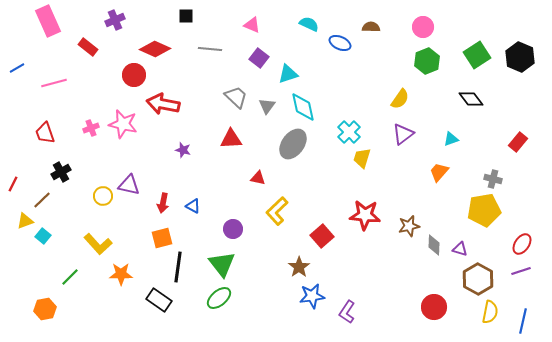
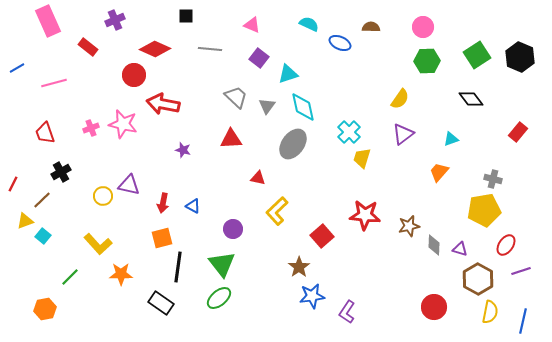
green hexagon at (427, 61): rotated 20 degrees clockwise
red rectangle at (518, 142): moved 10 px up
red ellipse at (522, 244): moved 16 px left, 1 px down
black rectangle at (159, 300): moved 2 px right, 3 px down
